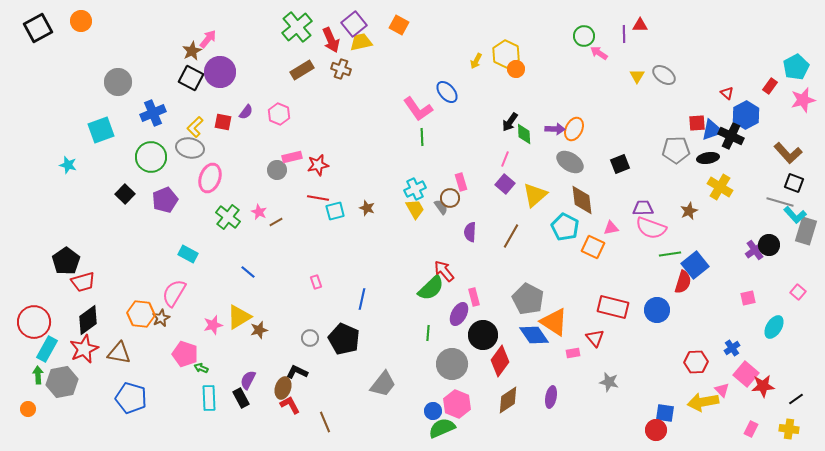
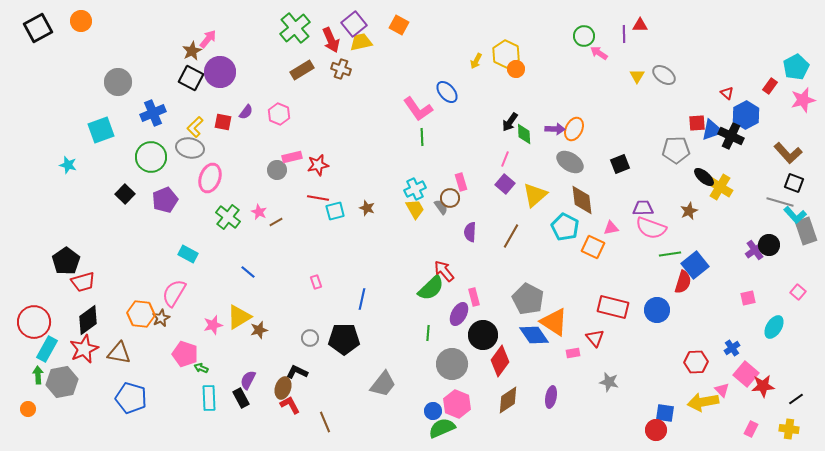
green cross at (297, 27): moved 2 px left, 1 px down
black ellipse at (708, 158): moved 4 px left, 19 px down; rotated 50 degrees clockwise
gray rectangle at (806, 231): rotated 36 degrees counterclockwise
black pentagon at (344, 339): rotated 24 degrees counterclockwise
